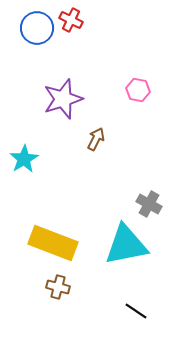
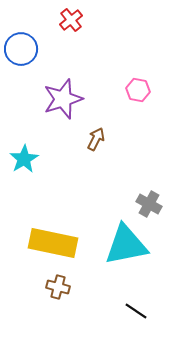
red cross: rotated 25 degrees clockwise
blue circle: moved 16 px left, 21 px down
yellow rectangle: rotated 9 degrees counterclockwise
